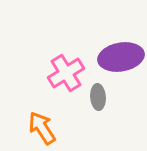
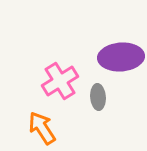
purple ellipse: rotated 6 degrees clockwise
pink cross: moved 6 px left, 8 px down
